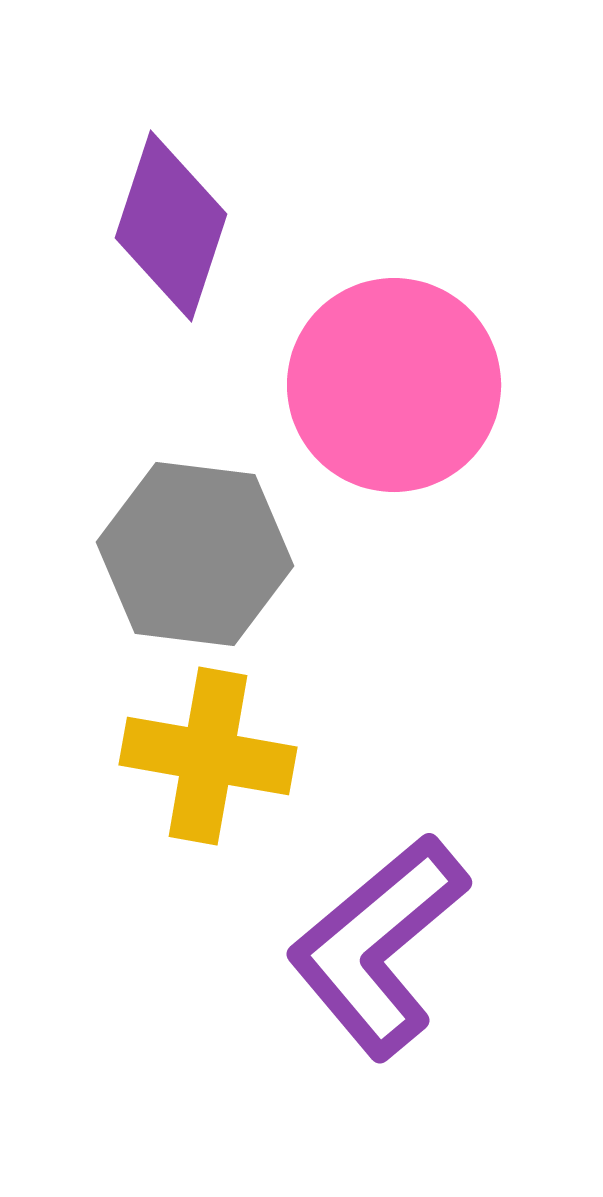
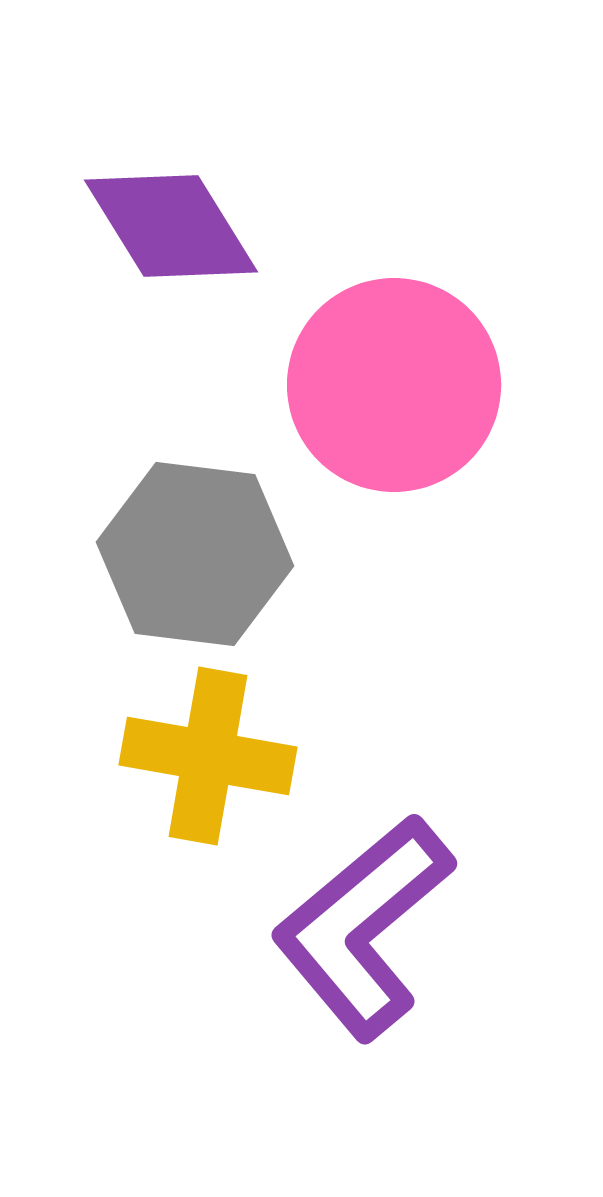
purple diamond: rotated 50 degrees counterclockwise
purple L-shape: moved 15 px left, 19 px up
